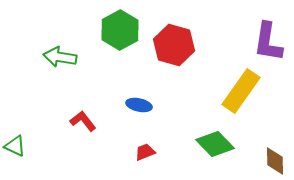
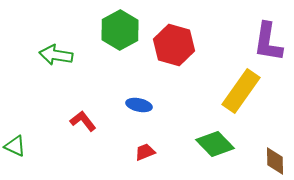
green arrow: moved 4 px left, 2 px up
